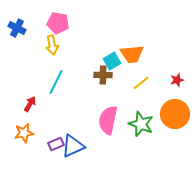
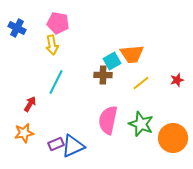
orange circle: moved 2 px left, 24 px down
